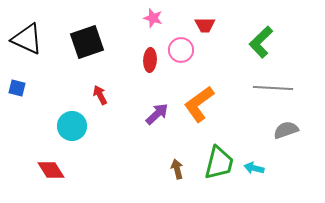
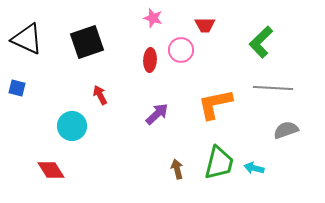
orange L-shape: moved 16 px right; rotated 24 degrees clockwise
